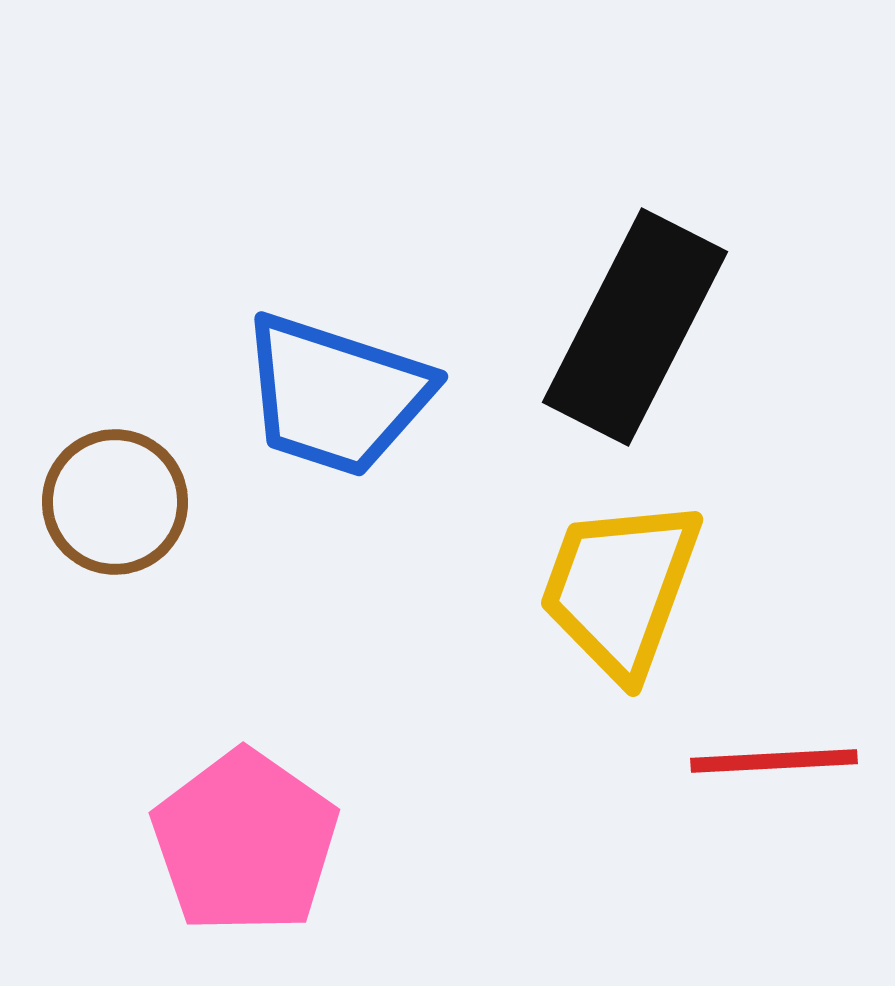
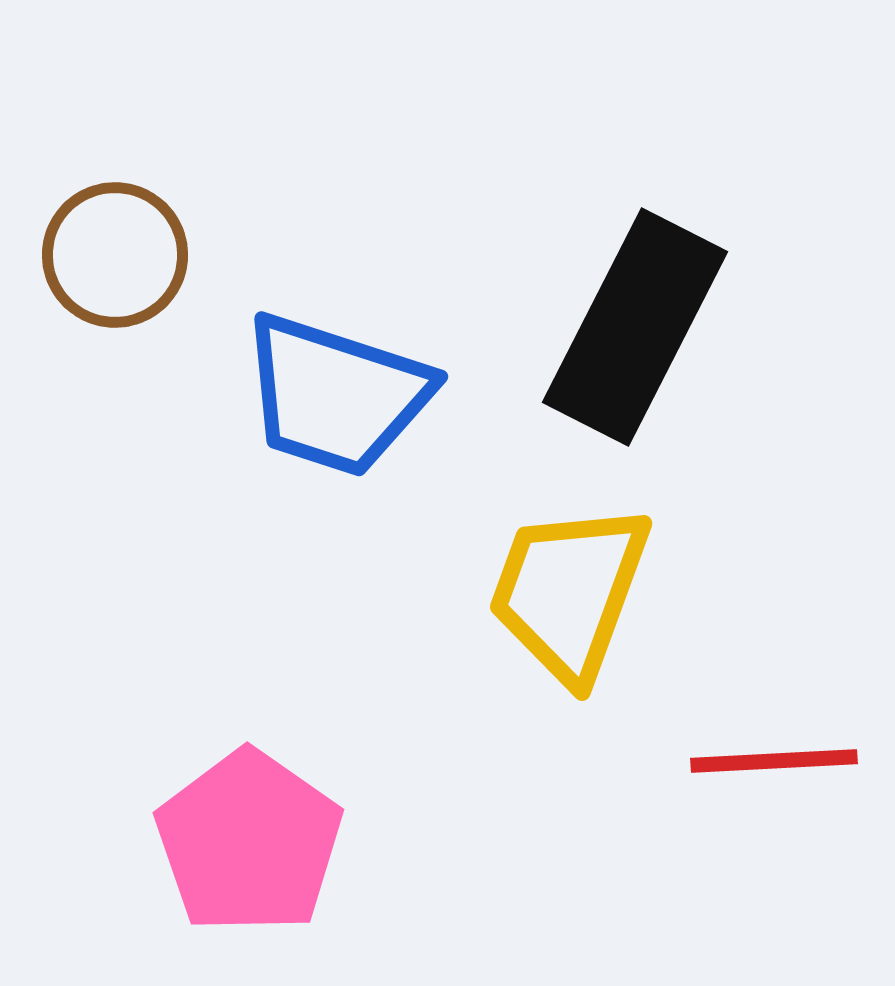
brown circle: moved 247 px up
yellow trapezoid: moved 51 px left, 4 px down
pink pentagon: moved 4 px right
